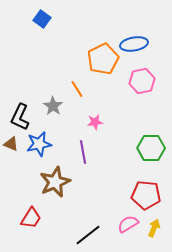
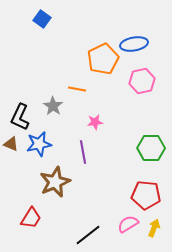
orange line: rotated 48 degrees counterclockwise
